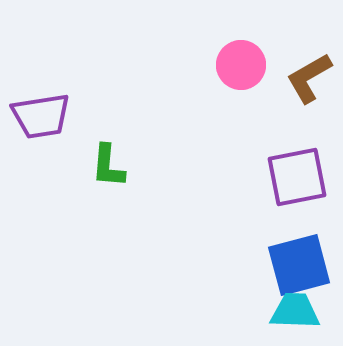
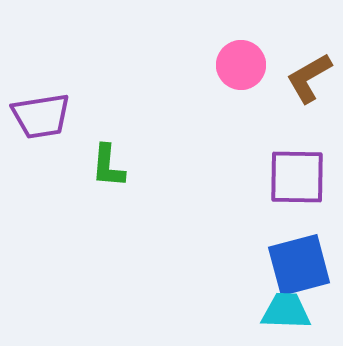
purple square: rotated 12 degrees clockwise
cyan trapezoid: moved 9 px left
